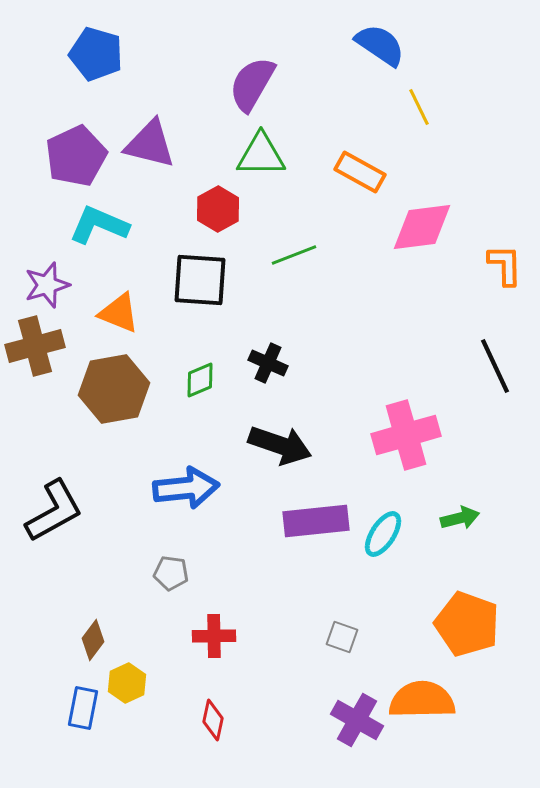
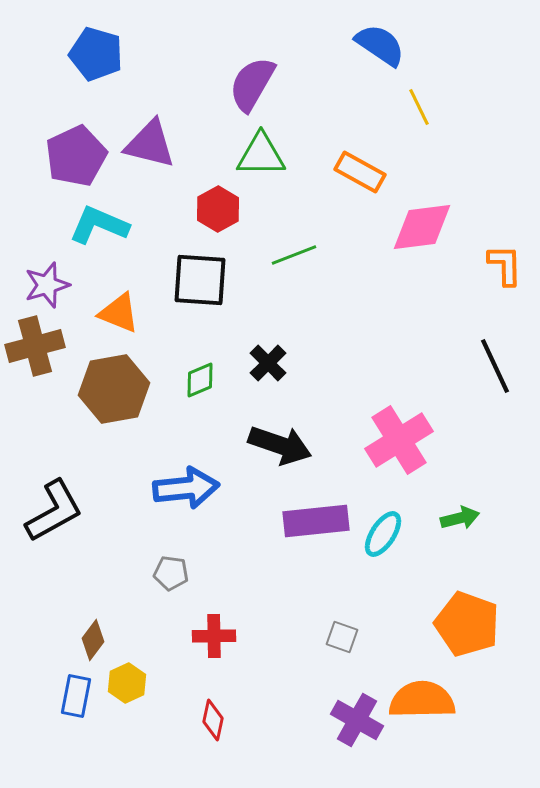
black cross: rotated 21 degrees clockwise
pink cross: moved 7 px left, 5 px down; rotated 16 degrees counterclockwise
blue rectangle: moved 7 px left, 12 px up
